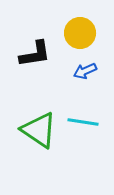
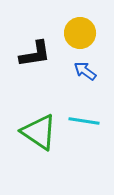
blue arrow: rotated 60 degrees clockwise
cyan line: moved 1 px right, 1 px up
green triangle: moved 2 px down
